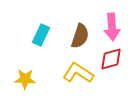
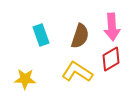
cyan rectangle: rotated 45 degrees counterclockwise
red diamond: rotated 15 degrees counterclockwise
yellow L-shape: moved 1 px left, 1 px up
